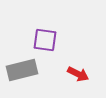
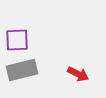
purple square: moved 28 px left; rotated 10 degrees counterclockwise
